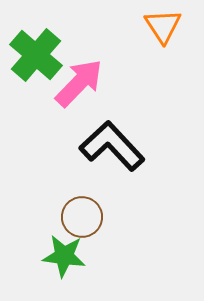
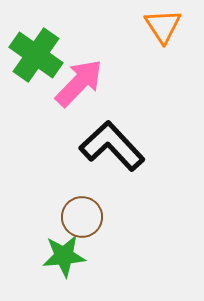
green cross: rotated 6 degrees counterclockwise
green star: rotated 12 degrees counterclockwise
